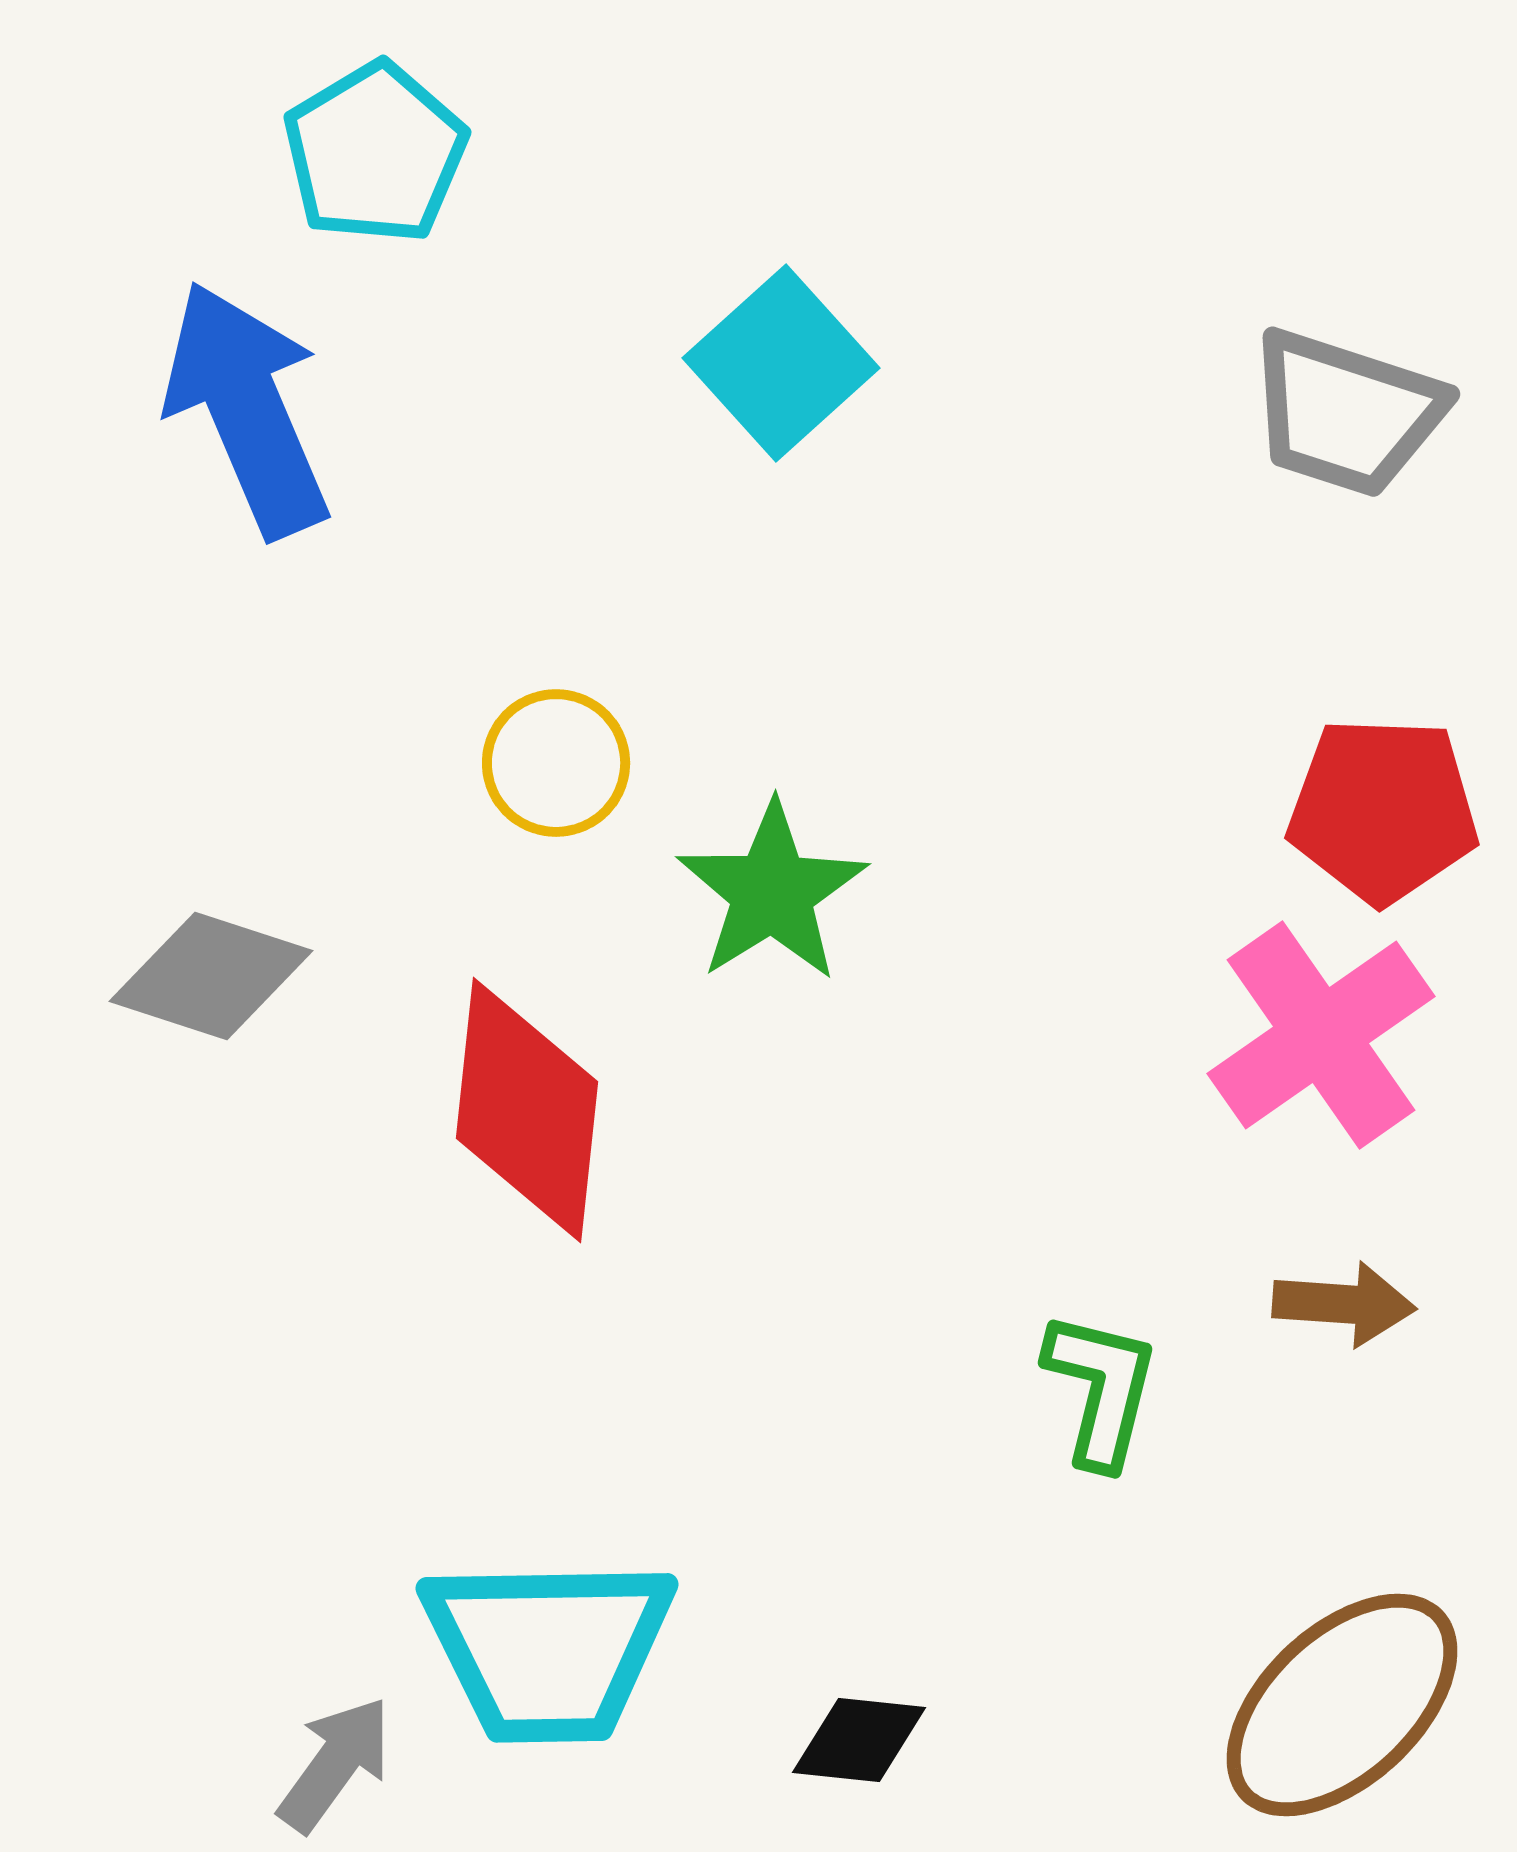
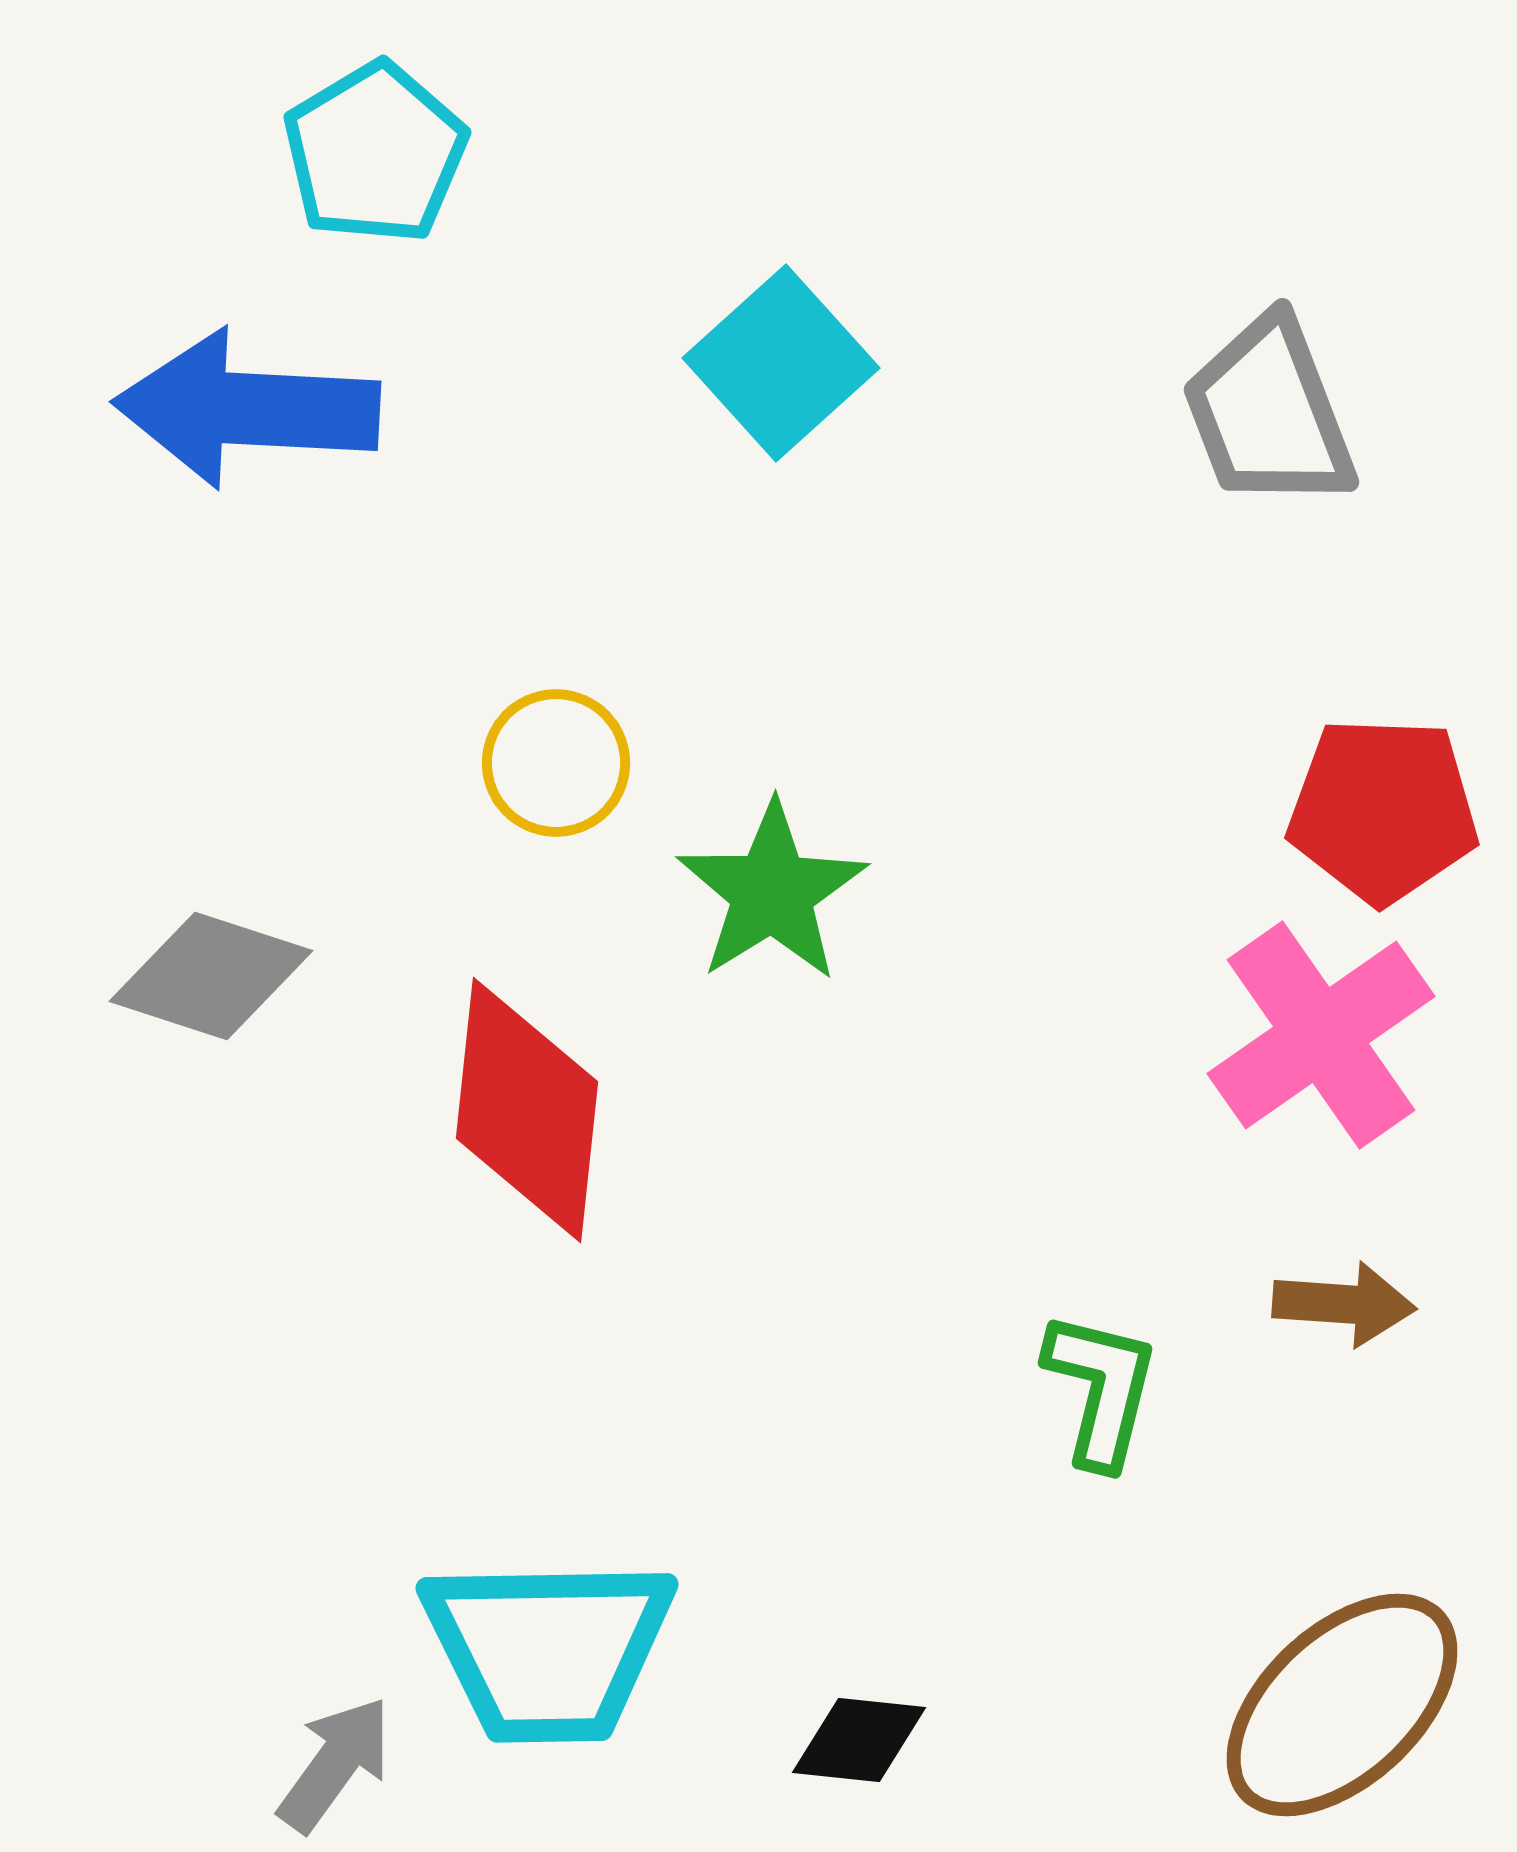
blue arrow: rotated 64 degrees counterclockwise
gray trapezoid: moved 77 px left; rotated 51 degrees clockwise
